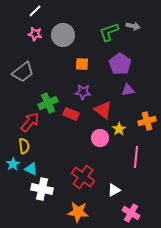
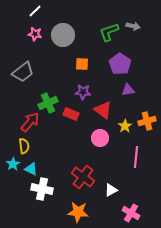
yellow star: moved 6 px right, 3 px up
white triangle: moved 3 px left
